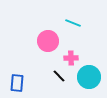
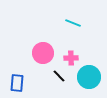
pink circle: moved 5 px left, 12 px down
